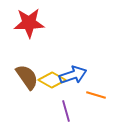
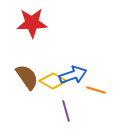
red star: moved 3 px right
yellow diamond: moved 1 px right, 1 px down
orange line: moved 5 px up
